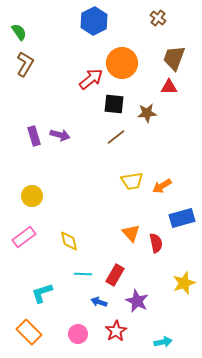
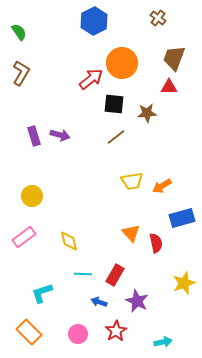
brown L-shape: moved 4 px left, 9 px down
